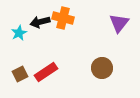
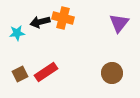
cyan star: moved 2 px left; rotated 21 degrees clockwise
brown circle: moved 10 px right, 5 px down
